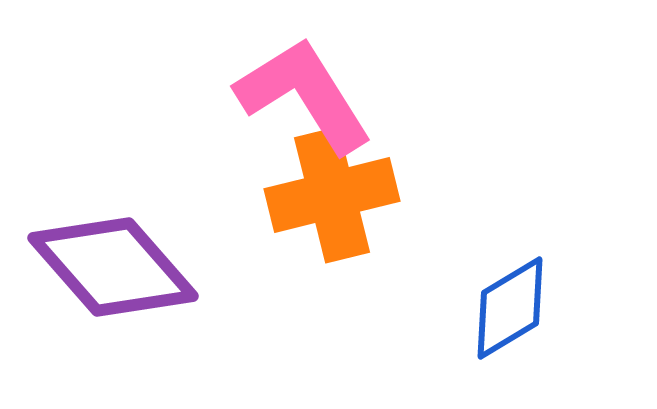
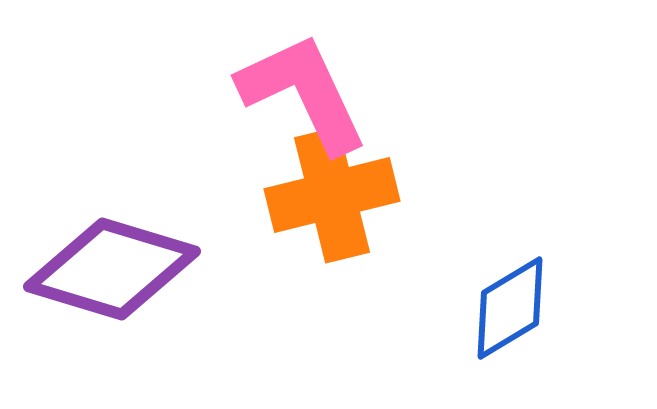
pink L-shape: moved 1 px left, 2 px up; rotated 7 degrees clockwise
purple diamond: moved 1 px left, 2 px down; rotated 32 degrees counterclockwise
